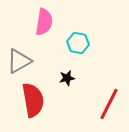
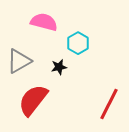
pink semicircle: rotated 84 degrees counterclockwise
cyan hexagon: rotated 20 degrees clockwise
black star: moved 8 px left, 11 px up
red semicircle: rotated 132 degrees counterclockwise
